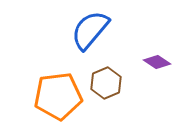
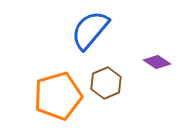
orange pentagon: rotated 9 degrees counterclockwise
